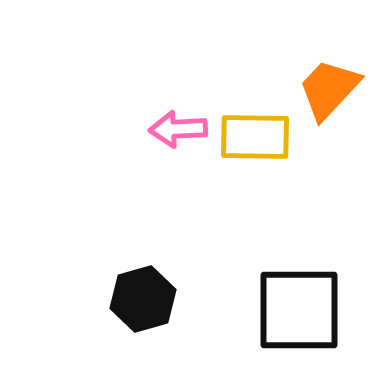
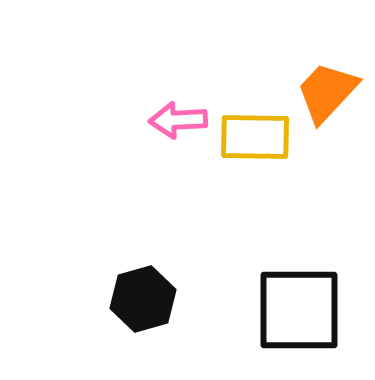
orange trapezoid: moved 2 px left, 3 px down
pink arrow: moved 9 px up
